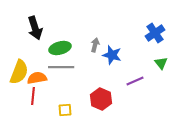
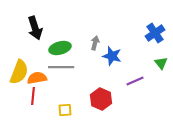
gray arrow: moved 2 px up
blue star: moved 1 px down
